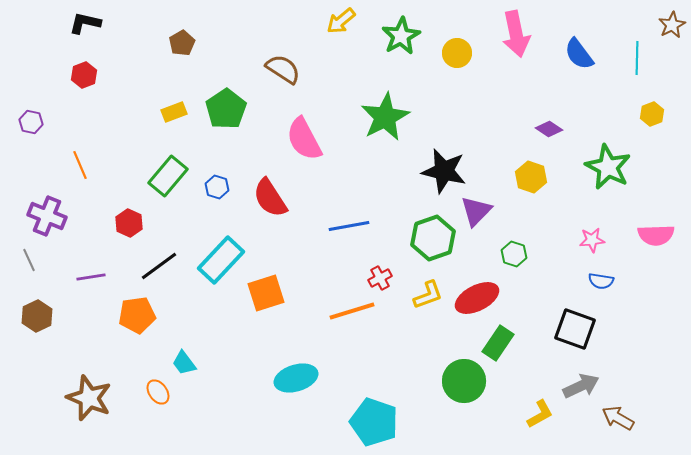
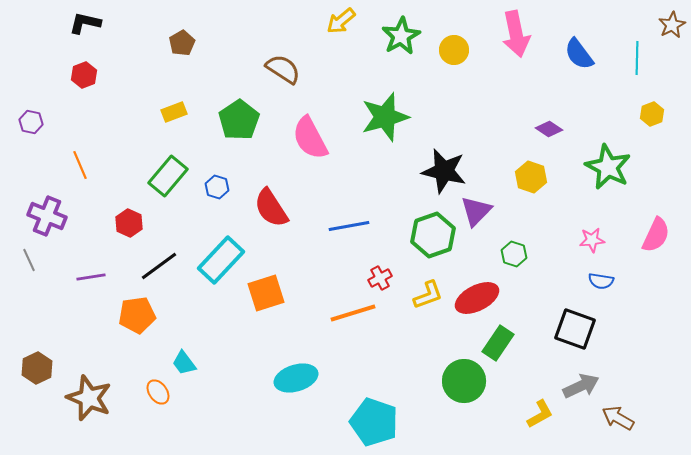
yellow circle at (457, 53): moved 3 px left, 3 px up
green pentagon at (226, 109): moved 13 px right, 11 px down
green star at (385, 117): rotated 12 degrees clockwise
pink semicircle at (304, 139): moved 6 px right, 1 px up
red semicircle at (270, 198): moved 1 px right, 10 px down
pink semicircle at (656, 235): rotated 63 degrees counterclockwise
green hexagon at (433, 238): moved 3 px up
orange line at (352, 311): moved 1 px right, 2 px down
brown hexagon at (37, 316): moved 52 px down
